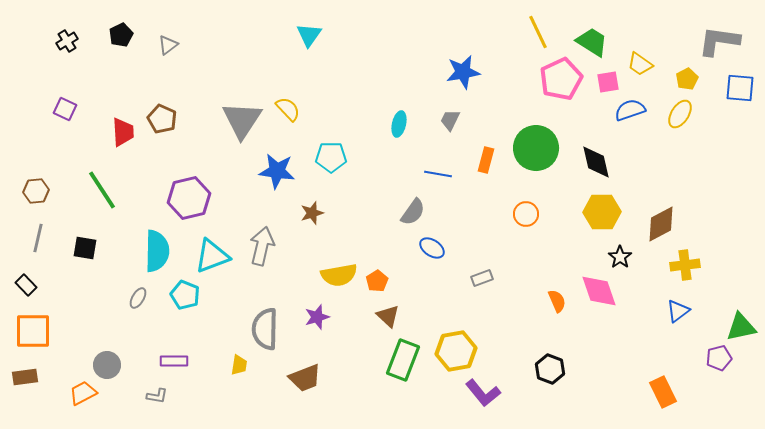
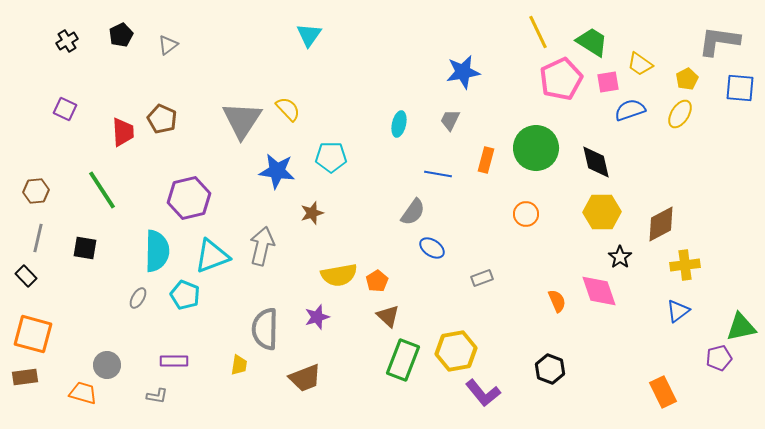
black rectangle at (26, 285): moved 9 px up
orange square at (33, 331): moved 3 px down; rotated 15 degrees clockwise
orange trapezoid at (83, 393): rotated 44 degrees clockwise
